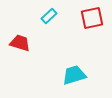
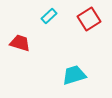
red square: moved 3 px left, 1 px down; rotated 20 degrees counterclockwise
